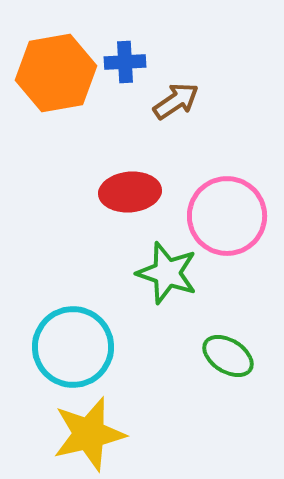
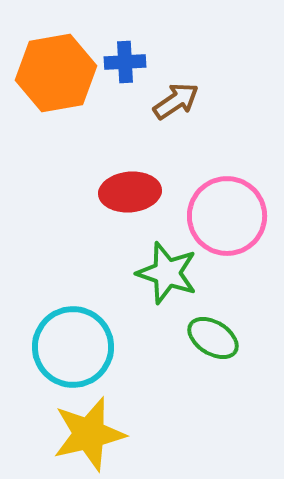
green ellipse: moved 15 px left, 18 px up
